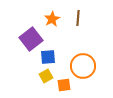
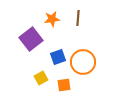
orange star: rotated 21 degrees clockwise
blue square: moved 10 px right; rotated 14 degrees counterclockwise
orange circle: moved 4 px up
yellow square: moved 5 px left, 2 px down
